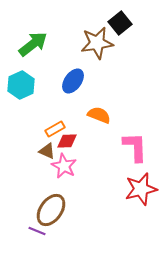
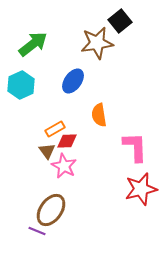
black square: moved 2 px up
orange semicircle: rotated 120 degrees counterclockwise
brown triangle: rotated 30 degrees clockwise
